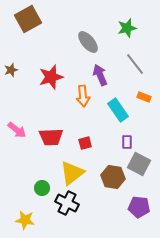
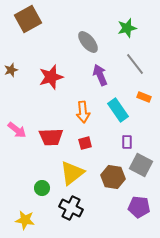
orange arrow: moved 16 px down
gray square: moved 2 px right, 1 px down
black cross: moved 4 px right, 5 px down
